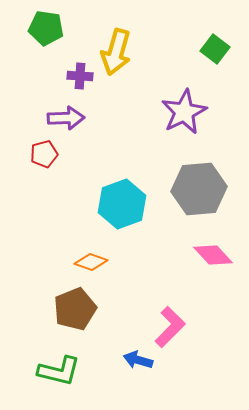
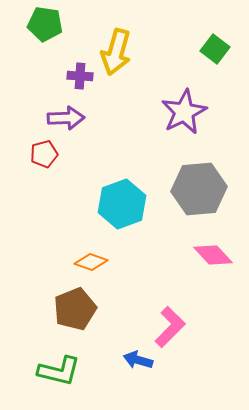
green pentagon: moved 1 px left, 4 px up
